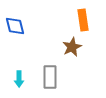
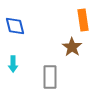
brown star: rotated 12 degrees counterclockwise
cyan arrow: moved 6 px left, 15 px up
